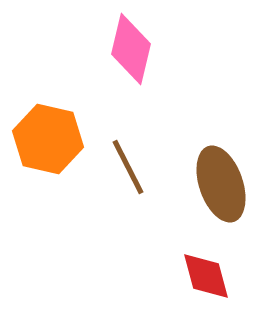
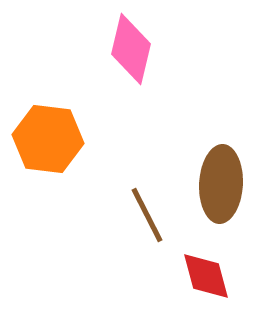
orange hexagon: rotated 6 degrees counterclockwise
brown line: moved 19 px right, 48 px down
brown ellipse: rotated 22 degrees clockwise
